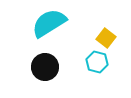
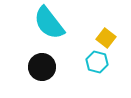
cyan semicircle: rotated 96 degrees counterclockwise
black circle: moved 3 px left
